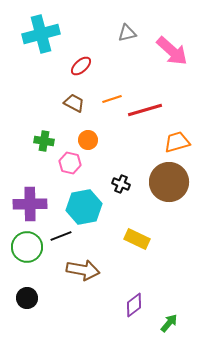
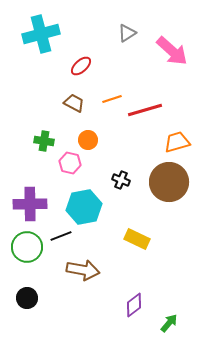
gray triangle: rotated 18 degrees counterclockwise
black cross: moved 4 px up
